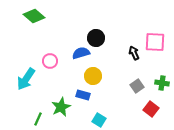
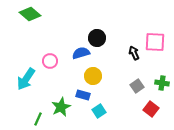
green diamond: moved 4 px left, 2 px up
black circle: moved 1 px right
cyan square: moved 9 px up; rotated 24 degrees clockwise
